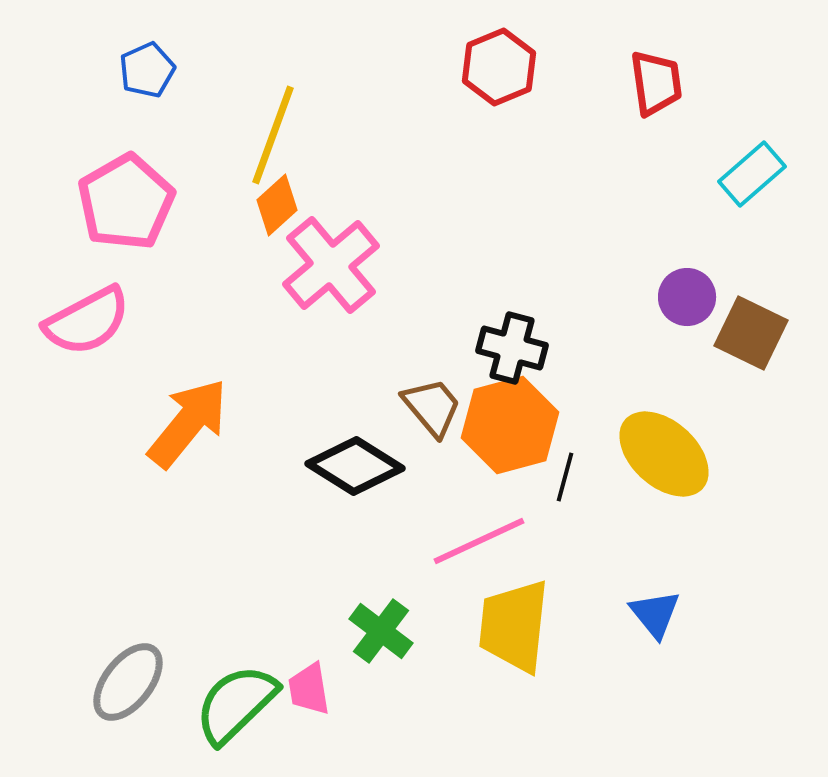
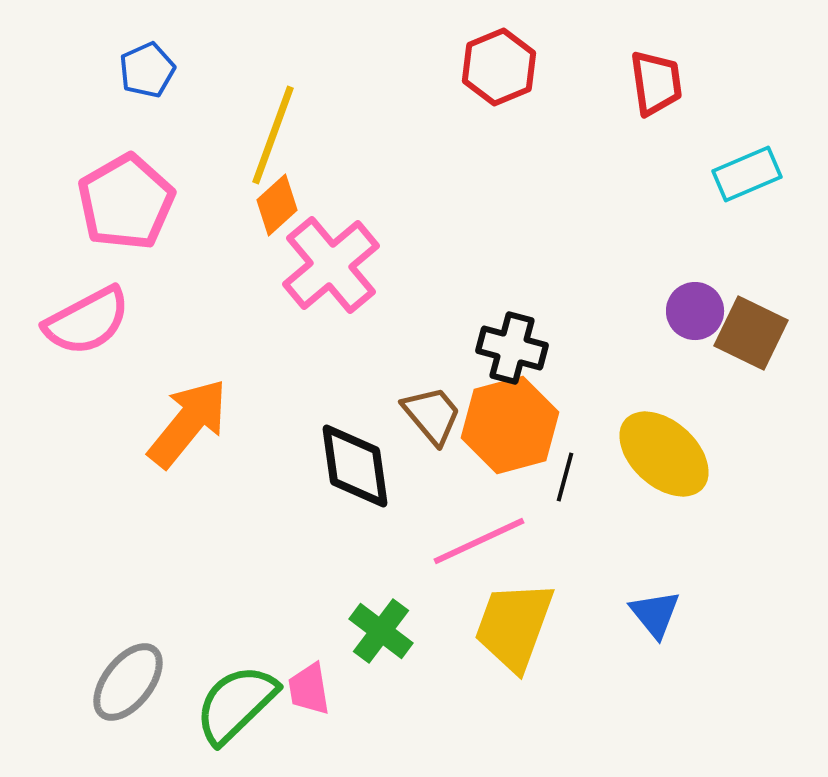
cyan rectangle: moved 5 px left; rotated 18 degrees clockwise
purple circle: moved 8 px right, 14 px down
brown trapezoid: moved 8 px down
black diamond: rotated 50 degrees clockwise
yellow trapezoid: rotated 14 degrees clockwise
